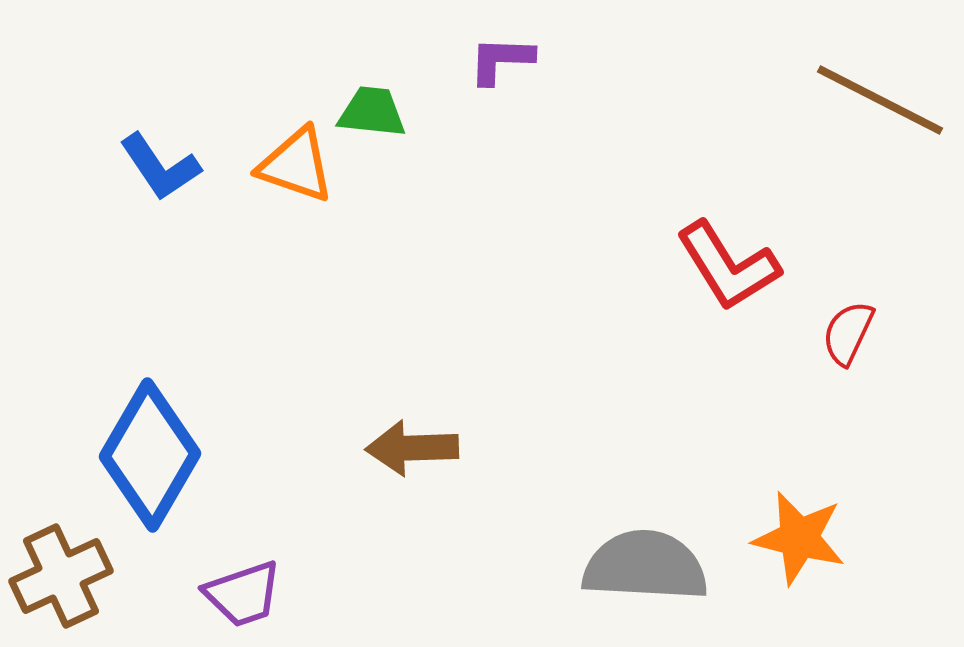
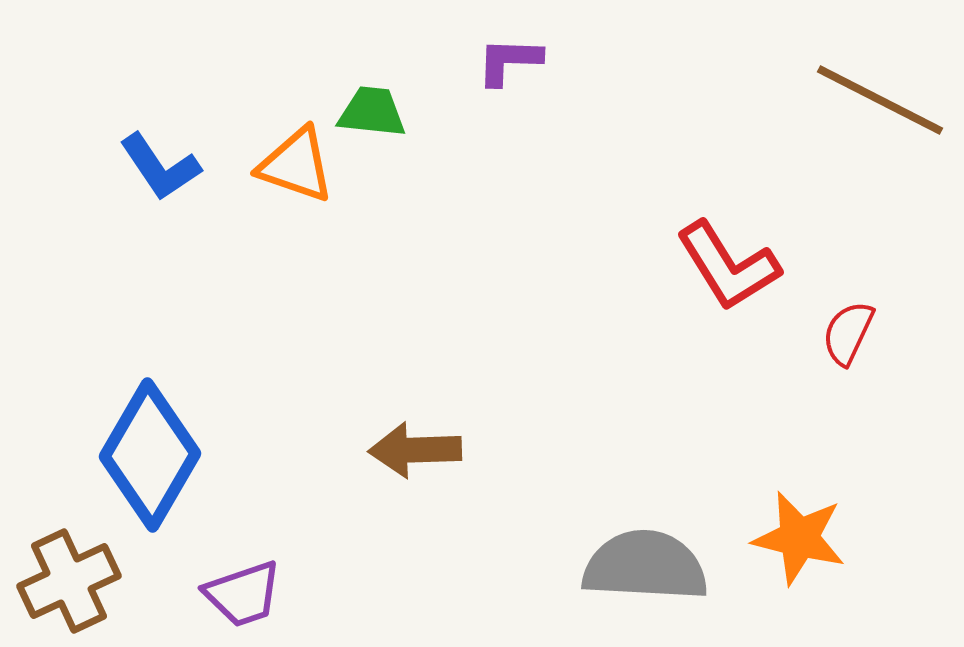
purple L-shape: moved 8 px right, 1 px down
brown arrow: moved 3 px right, 2 px down
brown cross: moved 8 px right, 5 px down
